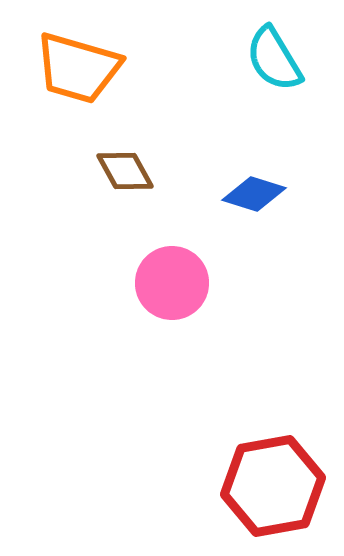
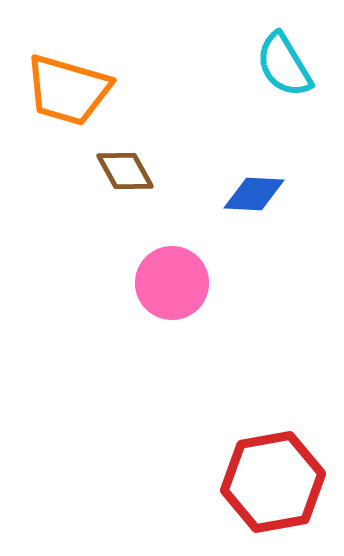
cyan semicircle: moved 10 px right, 6 px down
orange trapezoid: moved 10 px left, 22 px down
blue diamond: rotated 14 degrees counterclockwise
red hexagon: moved 4 px up
